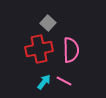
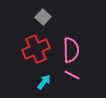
gray square: moved 5 px left, 6 px up
red cross: moved 3 px left; rotated 12 degrees counterclockwise
pink line: moved 8 px right, 6 px up
